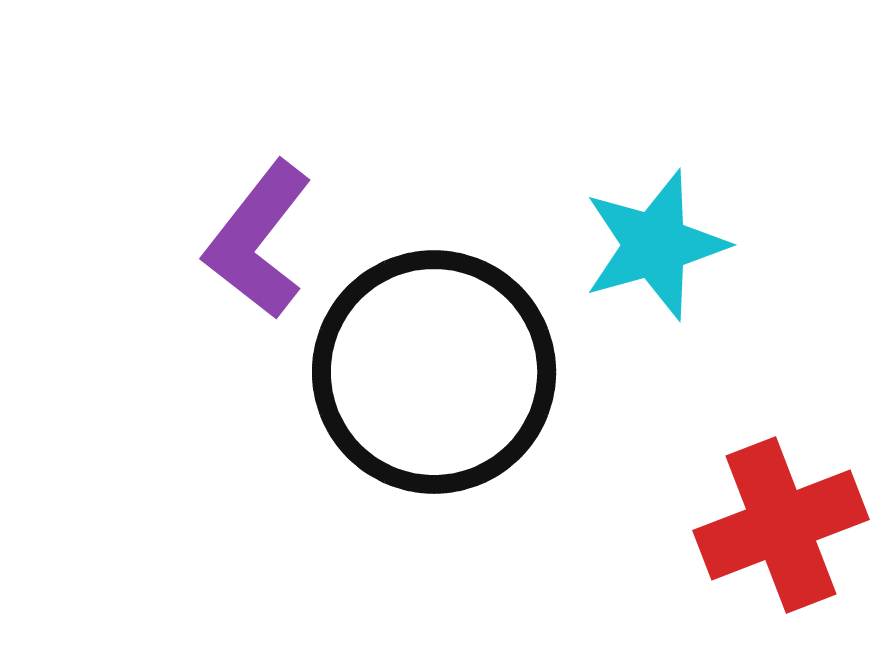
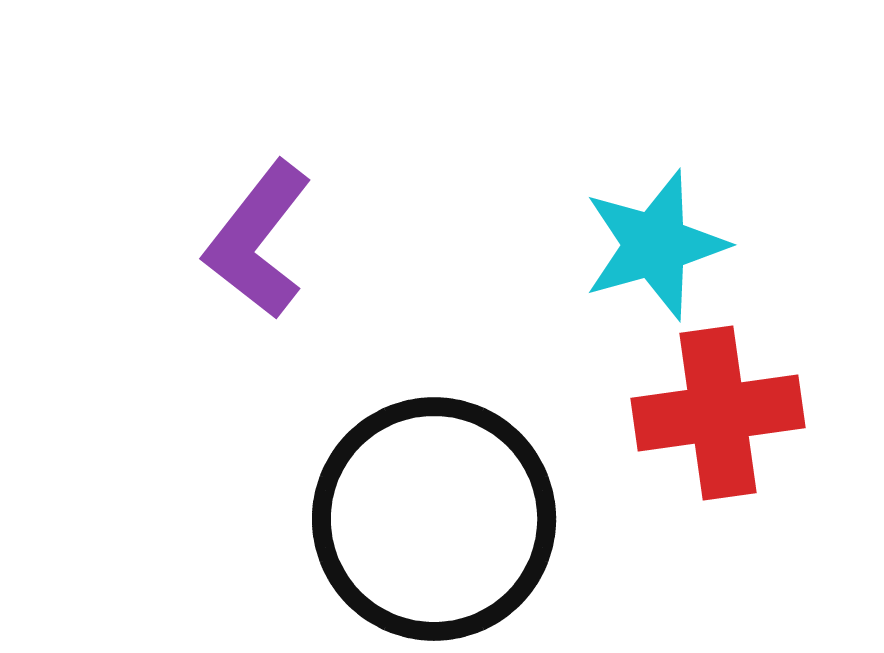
black circle: moved 147 px down
red cross: moved 63 px left, 112 px up; rotated 13 degrees clockwise
